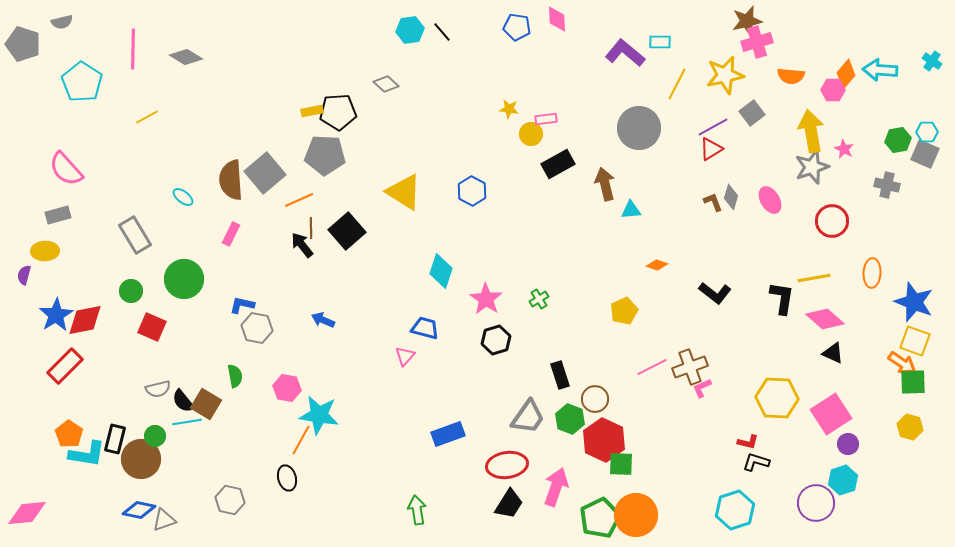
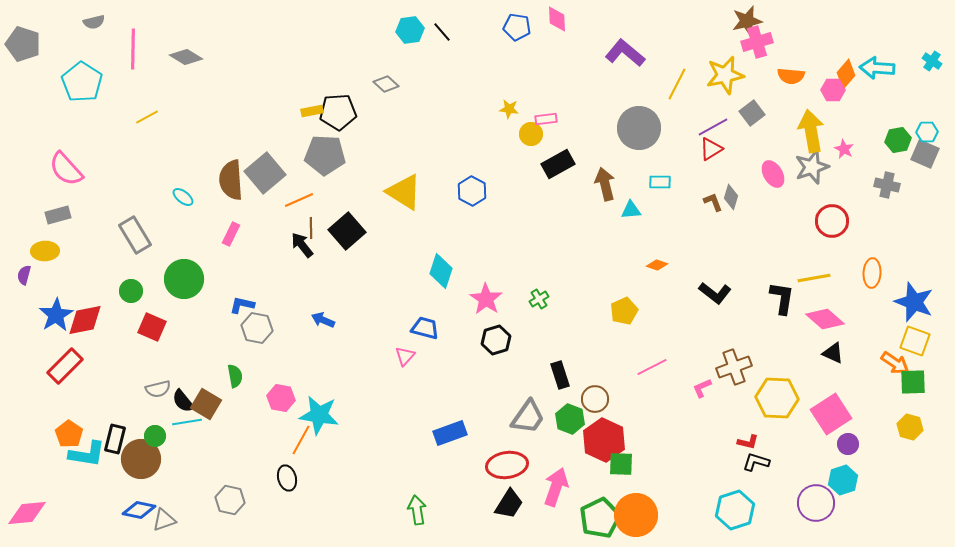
gray semicircle at (62, 22): moved 32 px right
cyan rectangle at (660, 42): moved 140 px down
cyan arrow at (880, 70): moved 3 px left, 2 px up
pink ellipse at (770, 200): moved 3 px right, 26 px up
orange arrow at (902, 363): moved 7 px left
brown cross at (690, 367): moved 44 px right
pink hexagon at (287, 388): moved 6 px left, 10 px down
blue rectangle at (448, 434): moved 2 px right, 1 px up
